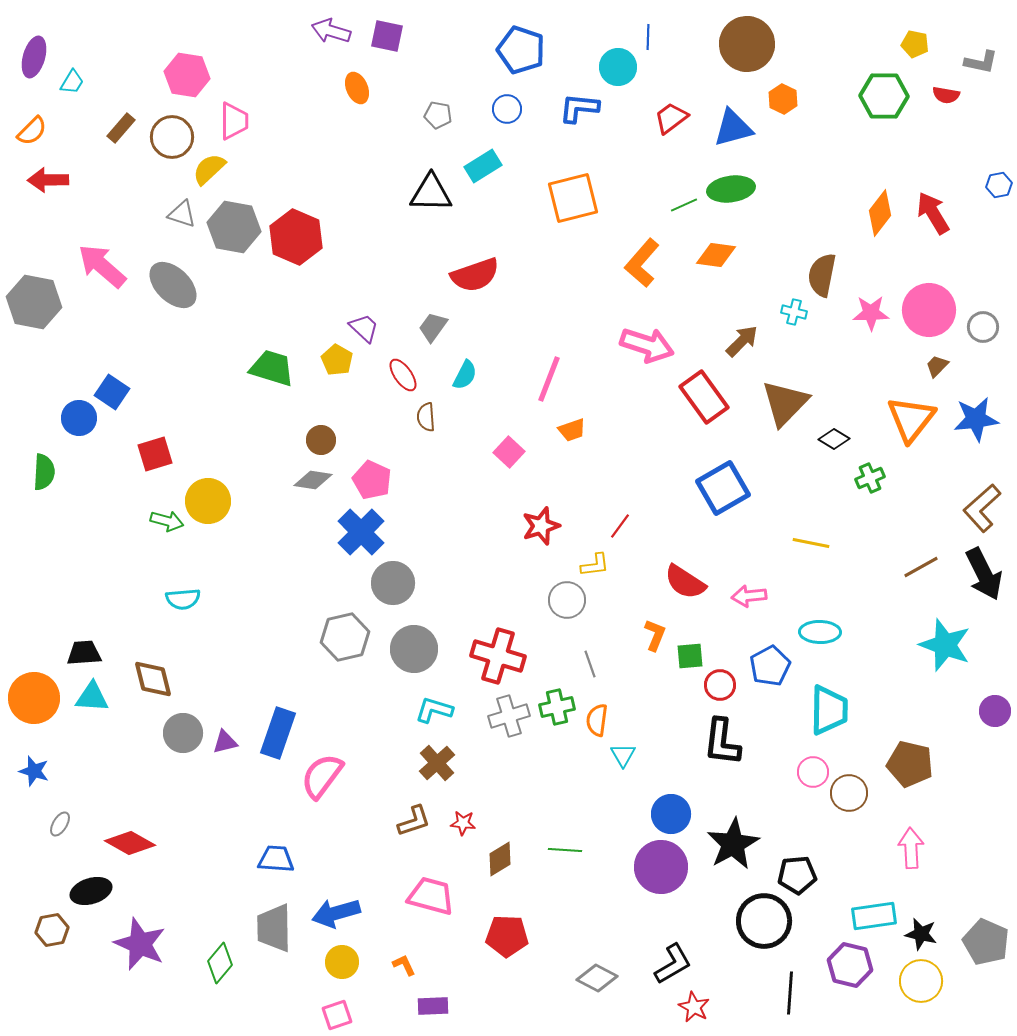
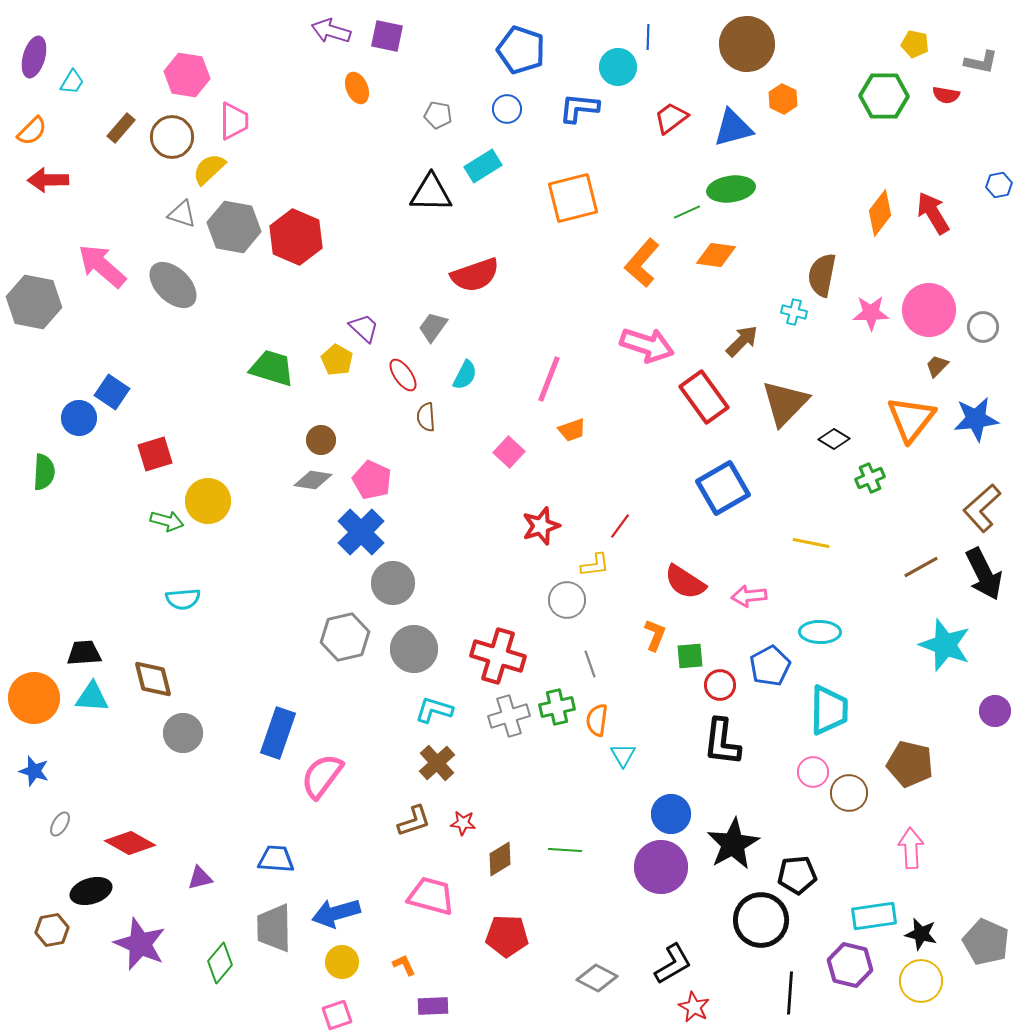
green line at (684, 205): moved 3 px right, 7 px down
purple triangle at (225, 742): moved 25 px left, 136 px down
black circle at (764, 921): moved 3 px left, 1 px up
